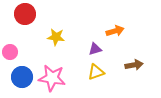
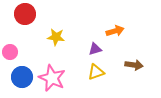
brown arrow: rotated 18 degrees clockwise
pink star: rotated 16 degrees clockwise
